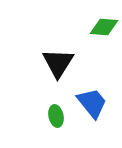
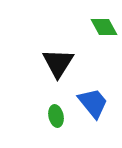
green diamond: rotated 56 degrees clockwise
blue trapezoid: moved 1 px right
